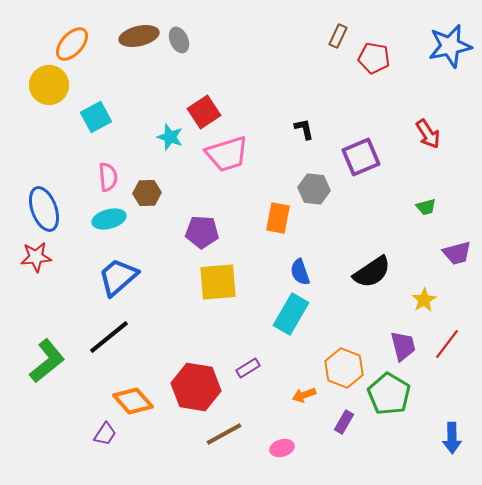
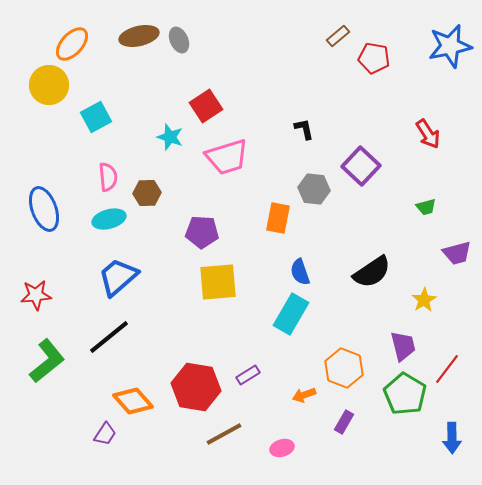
brown rectangle at (338, 36): rotated 25 degrees clockwise
red square at (204, 112): moved 2 px right, 6 px up
pink trapezoid at (227, 154): moved 3 px down
purple square at (361, 157): moved 9 px down; rotated 24 degrees counterclockwise
red star at (36, 257): moved 38 px down
red line at (447, 344): moved 25 px down
purple rectangle at (248, 368): moved 7 px down
green pentagon at (389, 394): moved 16 px right
